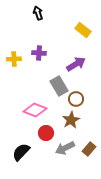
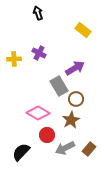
purple cross: rotated 24 degrees clockwise
purple arrow: moved 1 px left, 4 px down
pink diamond: moved 3 px right, 3 px down; rotated 10 degrees clockwise
red circle: moved 1 px right, 2 px down
